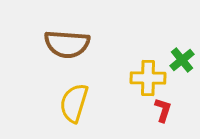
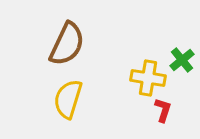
brown semicircle: rotated 69 degrees counterclockwise
yellow cross: rotated 8 degrees clockwise
yellow semicircle: moved 6 px left, 4 px up
